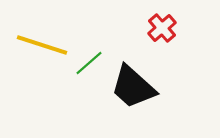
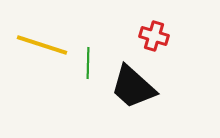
red cross: moved 8 px left, 8 px down; rotated 32 degrees counterclockwise
green line: moved 1 px left; rotated 48 degrees counterclockwise
